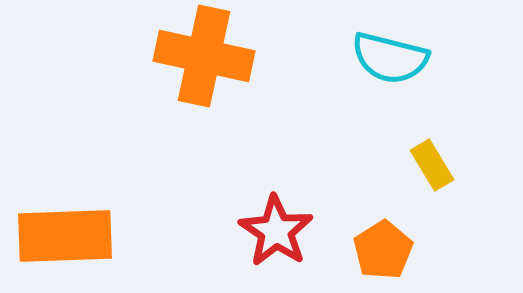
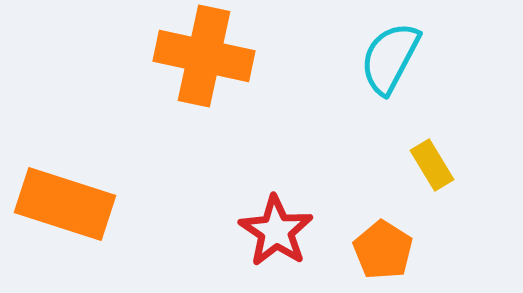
cyan semicircle: rotated 104 degrees clockwise
orange rectangle: moved 32 px up; rotated 20 degrees clockwise
orange pentagon: rotated 8 degrees counterclockwise
